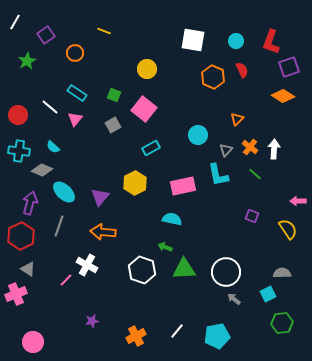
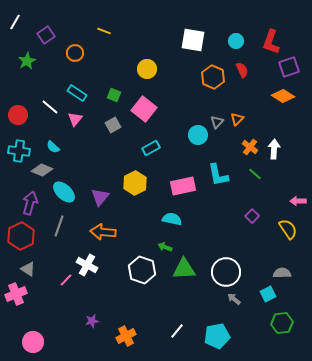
gray triangle at (226, 150): moved 9 px left, 28 px up
purple square at (252, 216): rotated 24 degrees clockwise
orange cross at (136, 336): moved 10 px left
